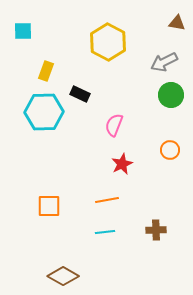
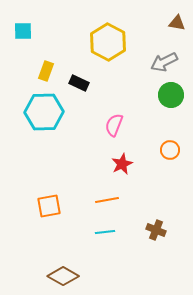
black rectangle: moved 1 px left, 11 px up
orange square: rotated 10 degrees counterclockwise
brown cross: rotated 24 degrees clockwise
